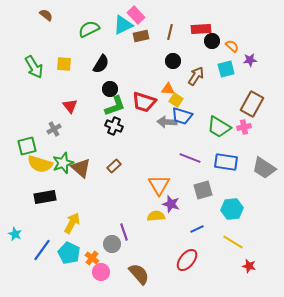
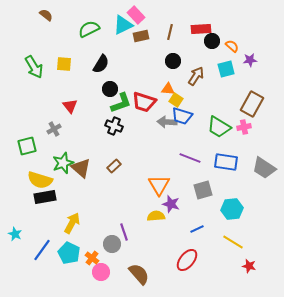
green L-shape at (115, 106): moved 6 px right, 3 px up
yellow semicircle at (40, 164): moved 16 px down
